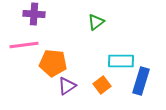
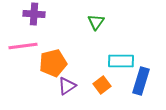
green triangle: rotated 18 degrees counterclockwise
pink line: moved 1 px left, 1 px down
orange pentagon: rotated 20 degrees counterclockwise
